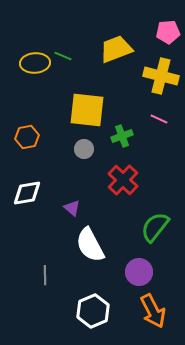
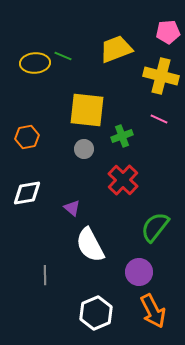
white hexagon: moved 3 px right, 2 px down
